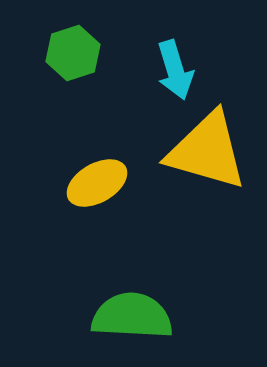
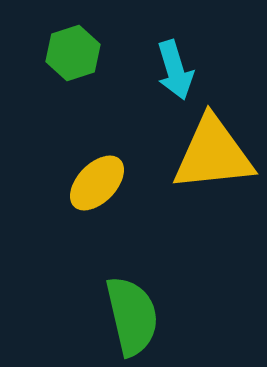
yellow triangle: moved 6 px right, 3 px down; rotated 22 degrees counterclockwise
yellow ellipse: rotated 16 degrees counterclockwise
green semicircle: rotated 74 degrees clockwise
